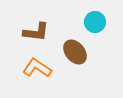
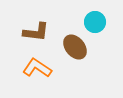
brown ellipse: moved 5 px up
